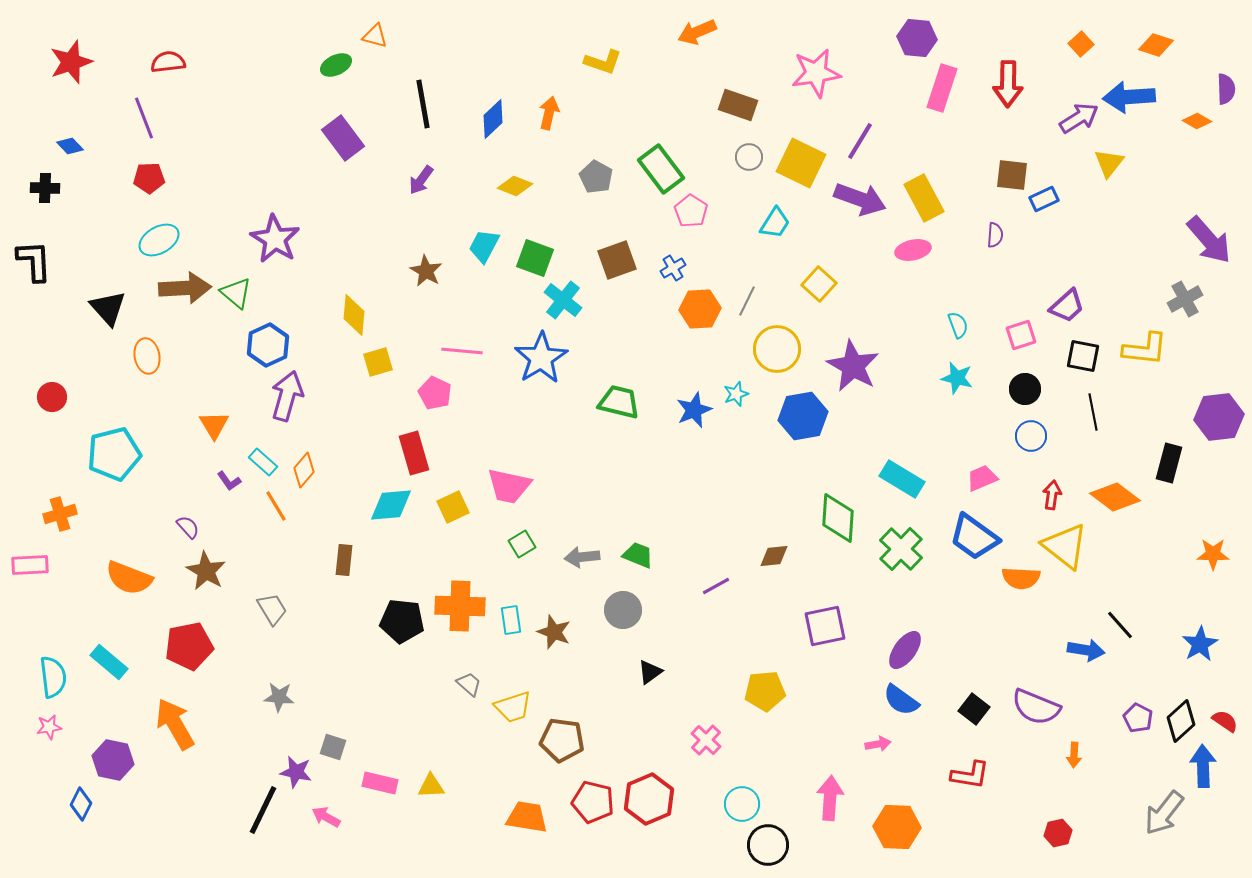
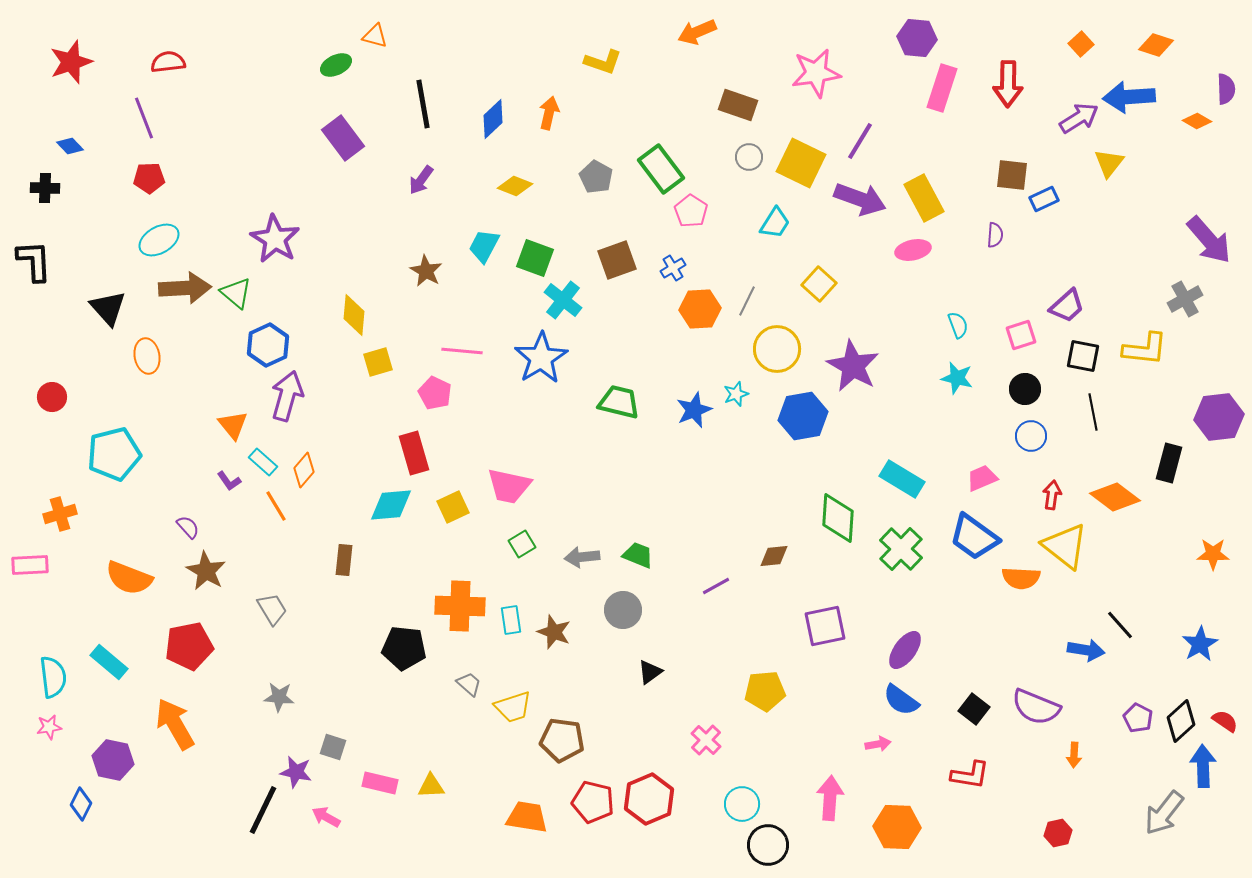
orange triangle at (214, 425): moved 19 px right; rotated 8 degrees counterclockwise
black pentagon at (402, 621): moved 2 px right, 27 px down
